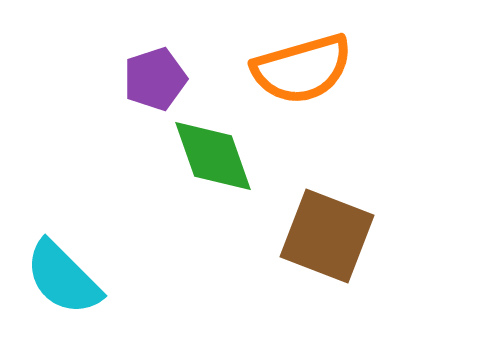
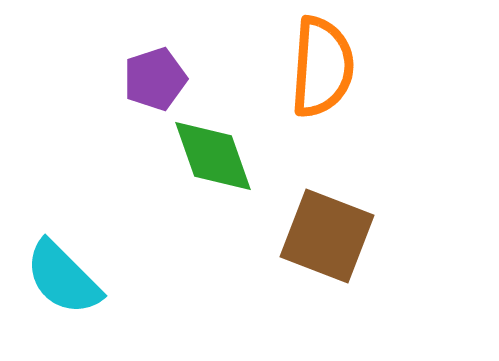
orange semicircle: moved 20 px right, 2 px up; rotated 70 degrees counterclockwise
